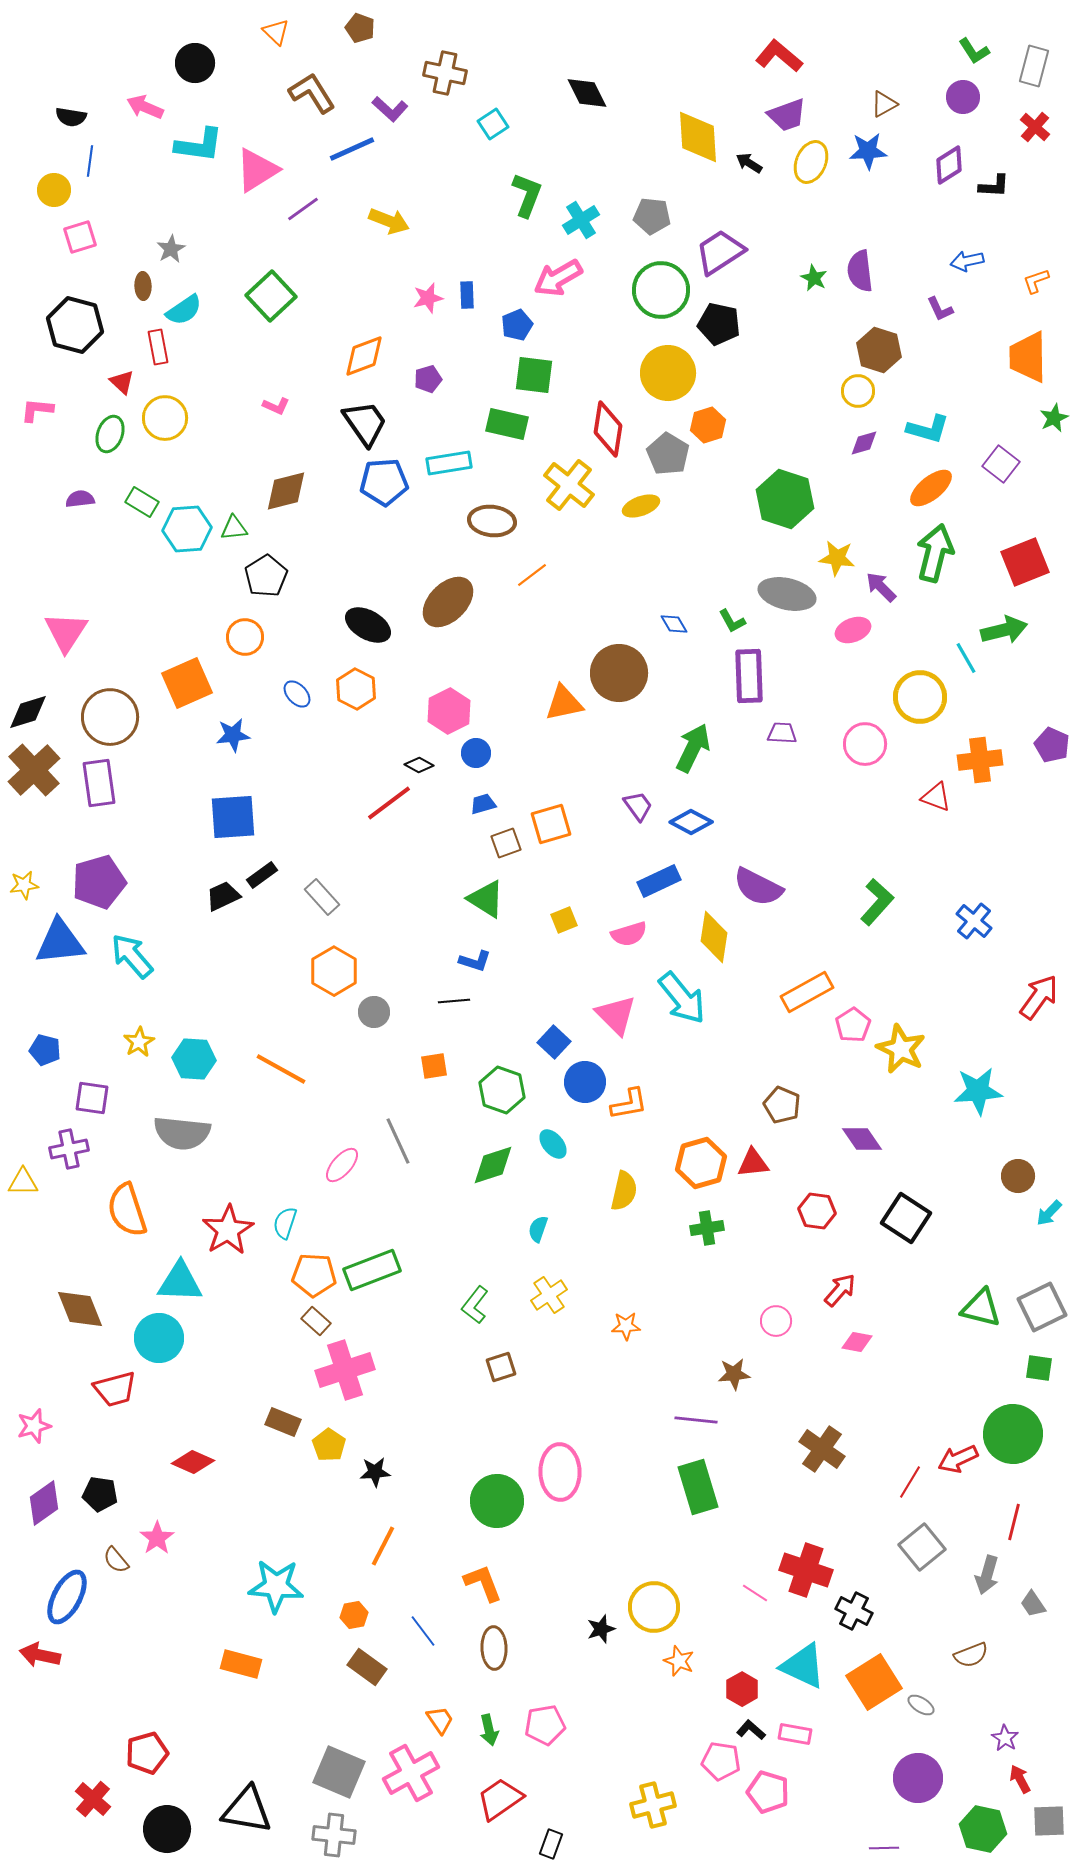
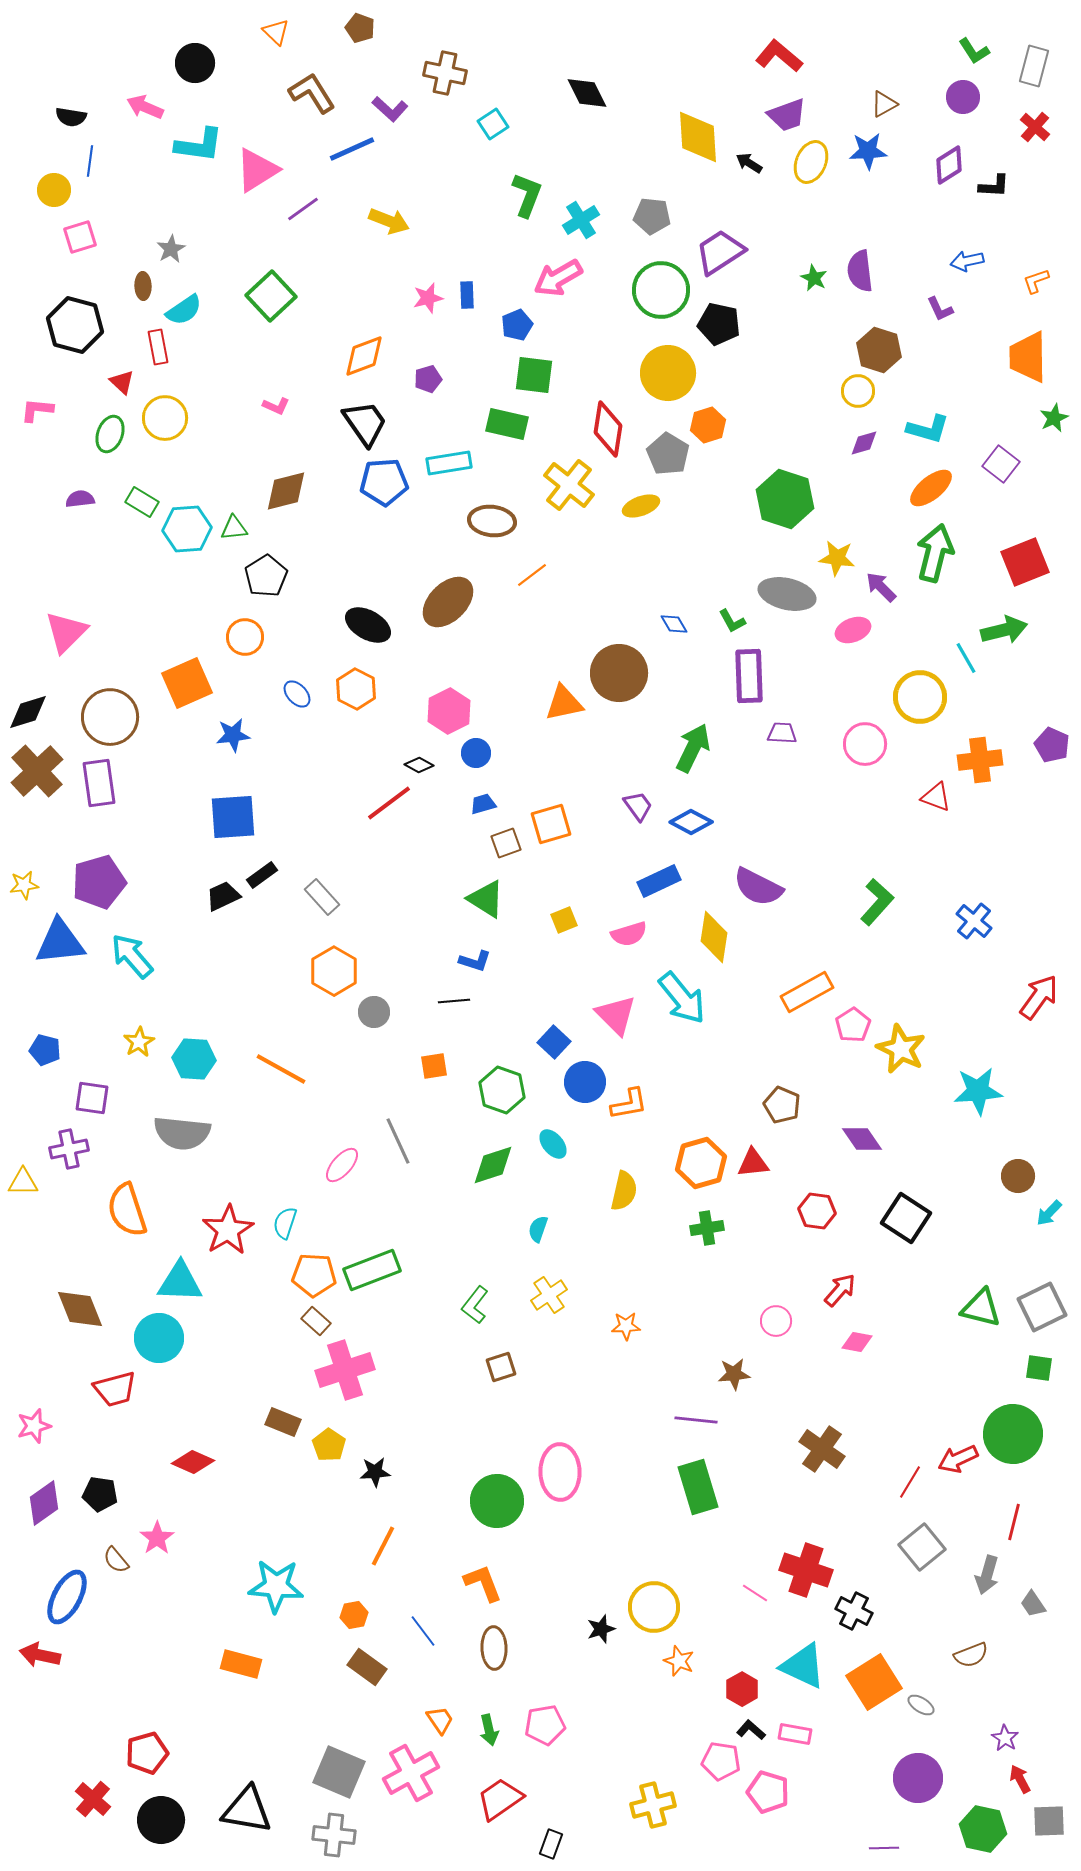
pink triangle at (66, 632): rotated 12 degrees clockwise
brown cross at (34, 770): moved 3 px right, 1 px down
black circle at (167, 1829): moved 6 px left, 9 px up
